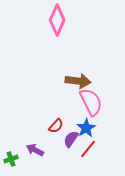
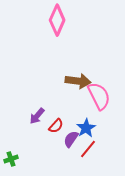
pink semicircle: moved 8 px right, 6 px up
purple arrow: moved 2 px right, 34 px up; rotated 78 degrees counterclockwise
